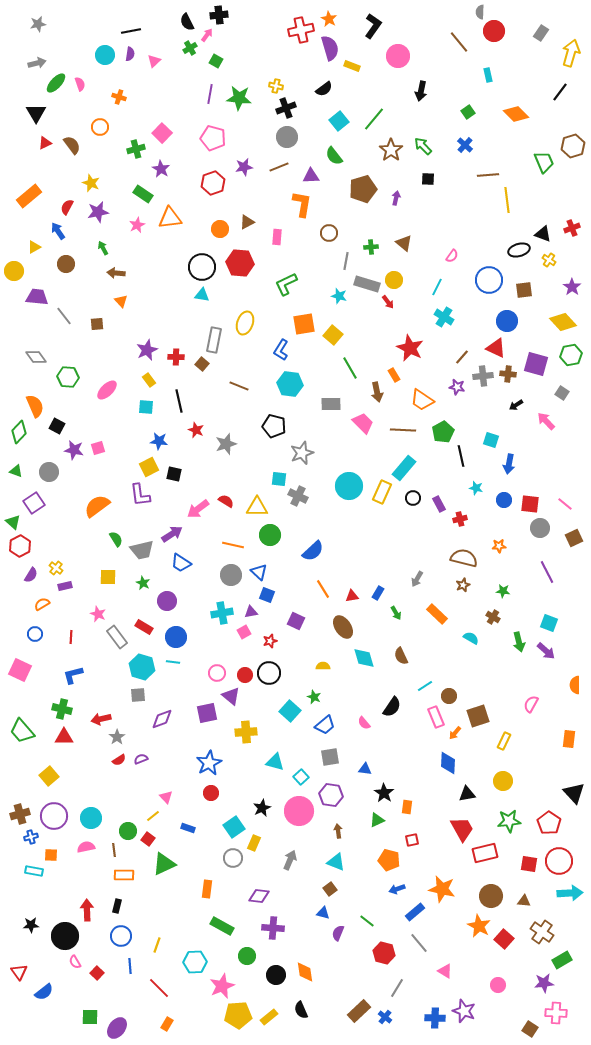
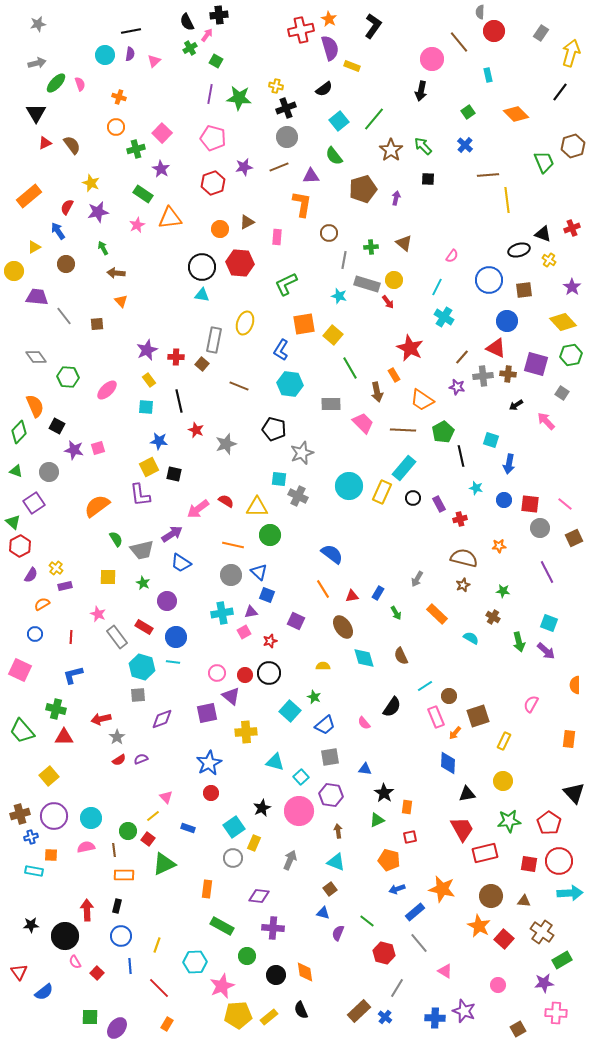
pink circle at (398, 56): moved 34 px right, 3 px down
orange circle at (100, 127): moved 16 px right
gray line at (346, 261): moved 2 px left, 1 px up
black pentagon at (274, 426): moved 3 px down
blue semicircle at (313, 551): moved 19 px right, 3 px down; rotated 100 degrees counterclockwise
green cross at (62, 709): moved 6 px left
red square at (412, 840): moved 2 px left, 3 px up
brown square at (530, 1029): moved 12 px left; rotated 28 degrees clockwise
